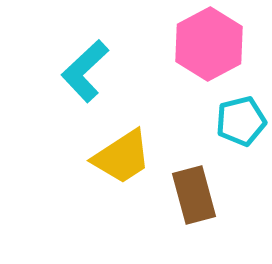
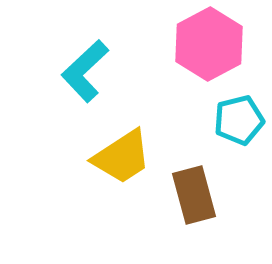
cyan pentagon: moved 2 px left, 1 px up
